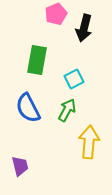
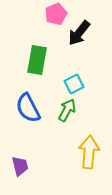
black arrow: moved 5 px left, 5 px down; rotated 24 degrees clockwise
cyan square: moved 5 px down
yellow arrow: moved 10 px down
